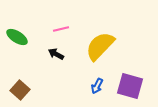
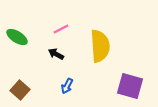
pink line: rotated 14 degrees counterclockwise
yellow semicircle: rotated 132 degrees clockwise
blue arrow: moved 30 px left
